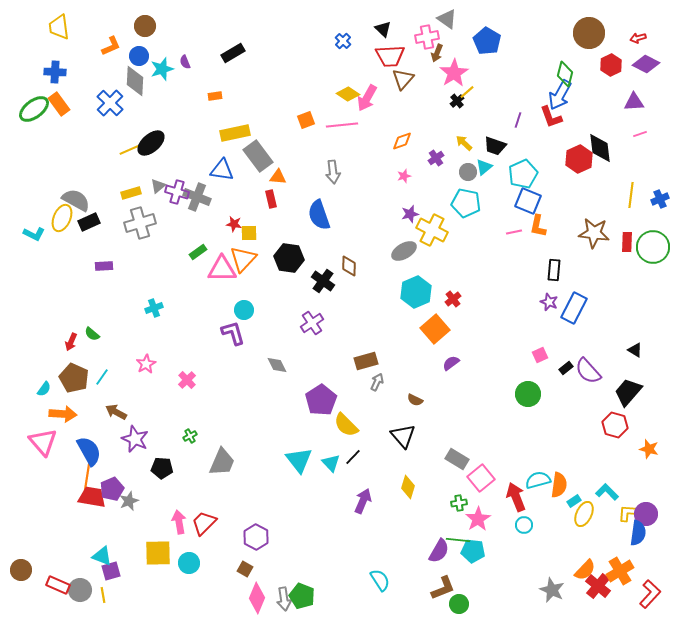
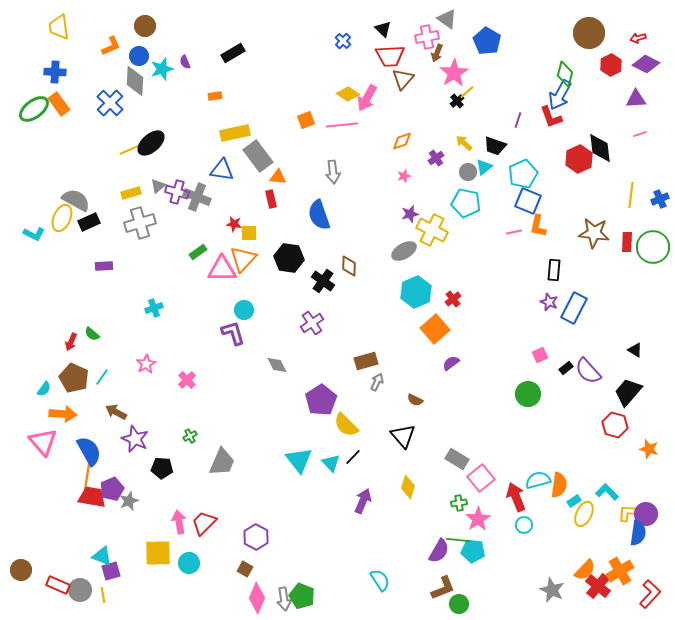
purple triangle at (634, 102): moved 2 px right, 3 px up
